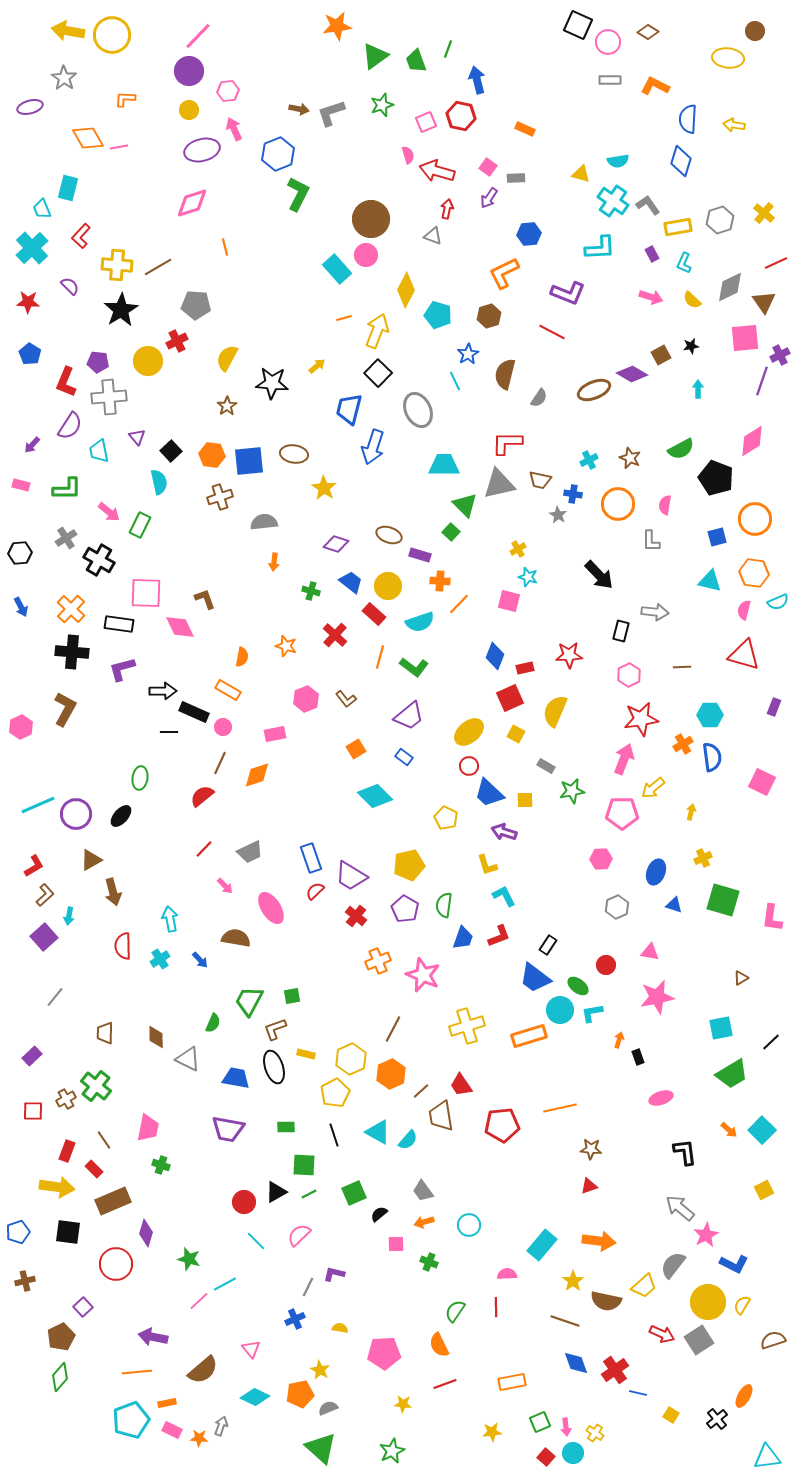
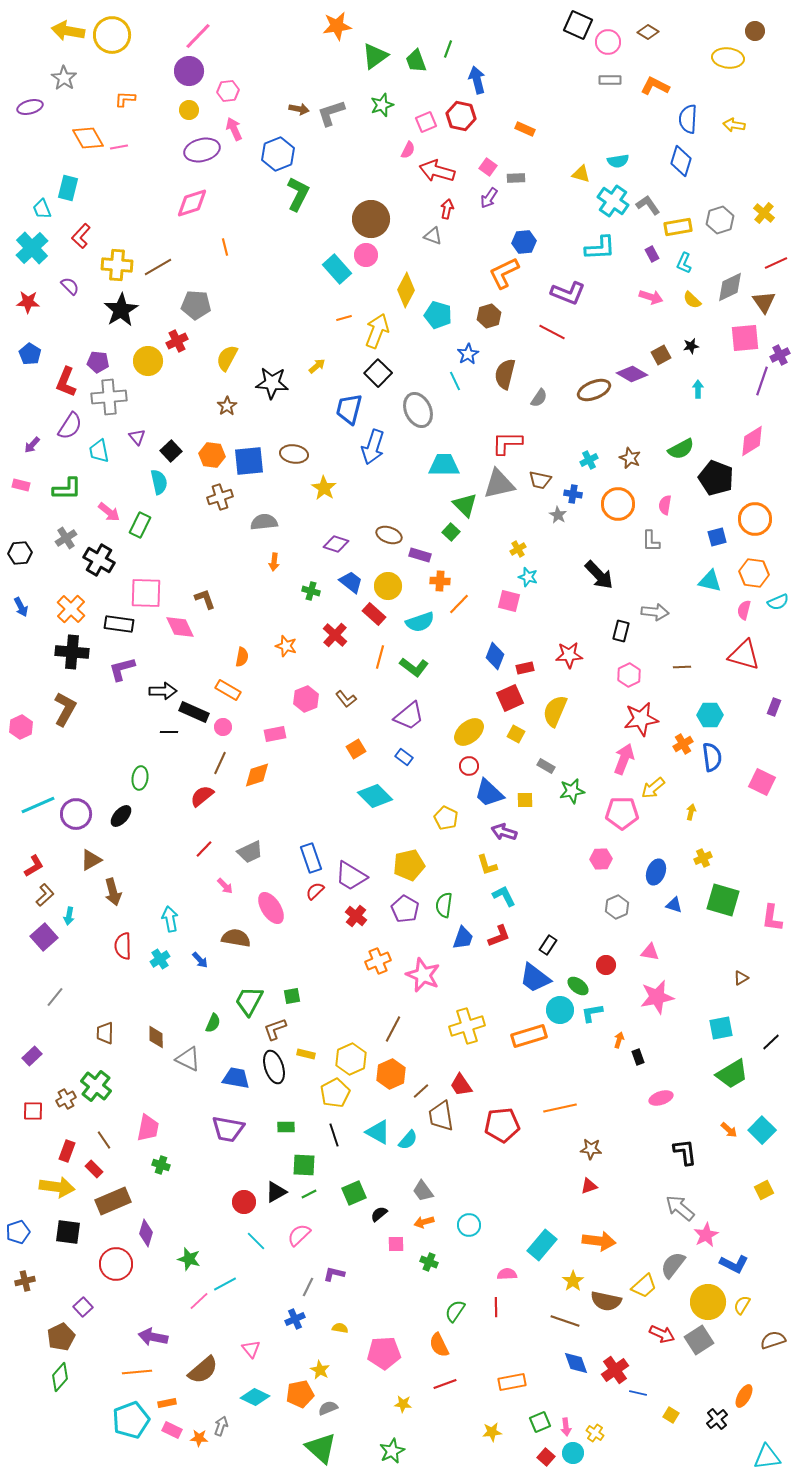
pink semicircle at (408, 155): moved 5 px up; rotated 42 degrees clockwise
blue hexagon at (529, 234): moved 5 px left, 8 px down
